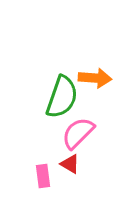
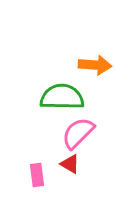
orange arrow: moved 13 px up
green semicircle: rotated 108 degrees counterclockwise
pink rectangle: moved 6 px left, 1 px up
